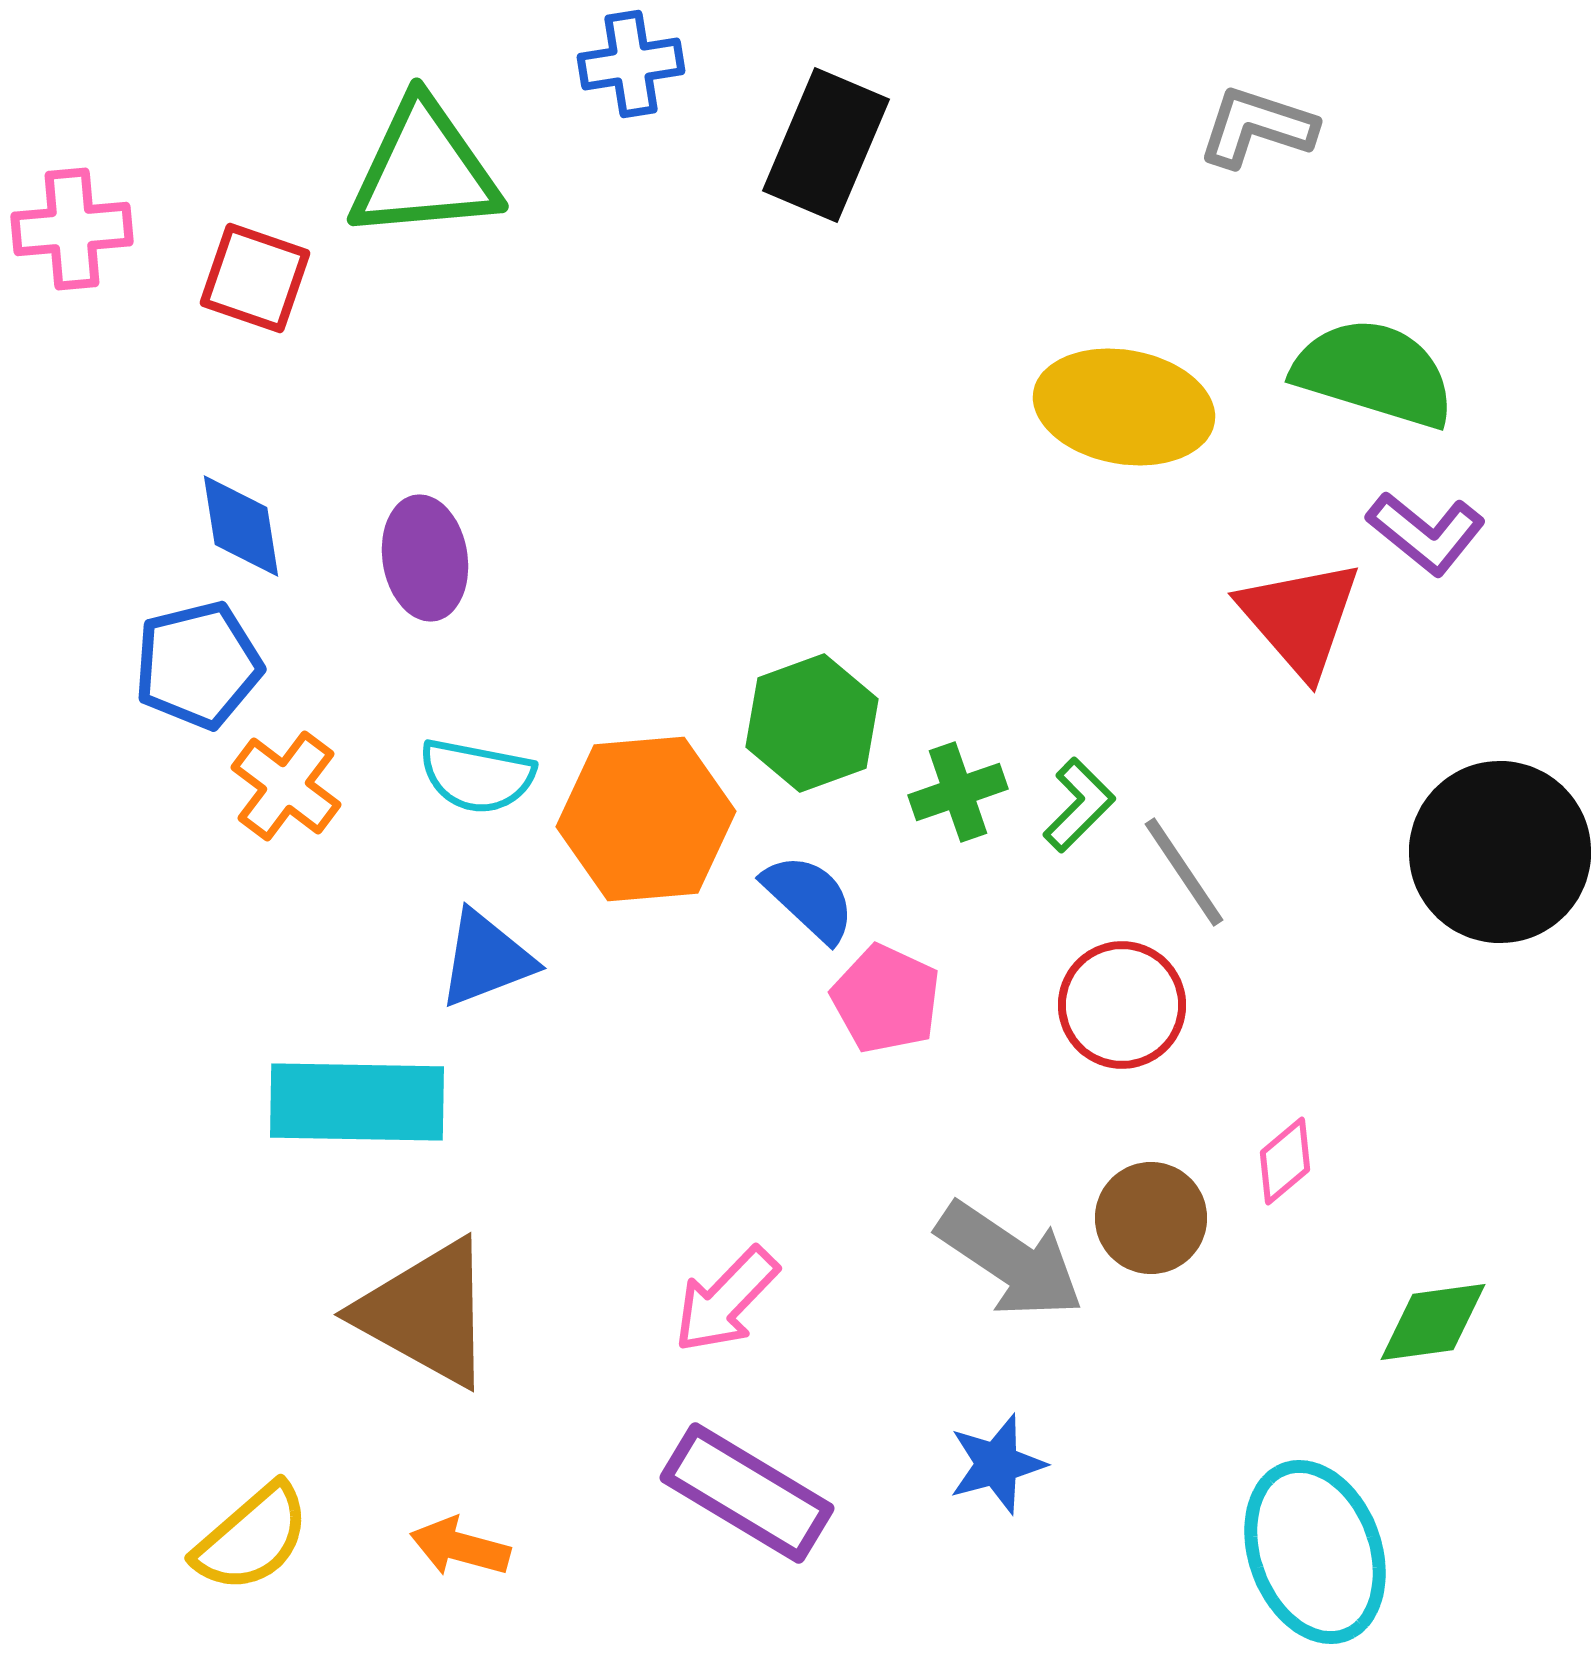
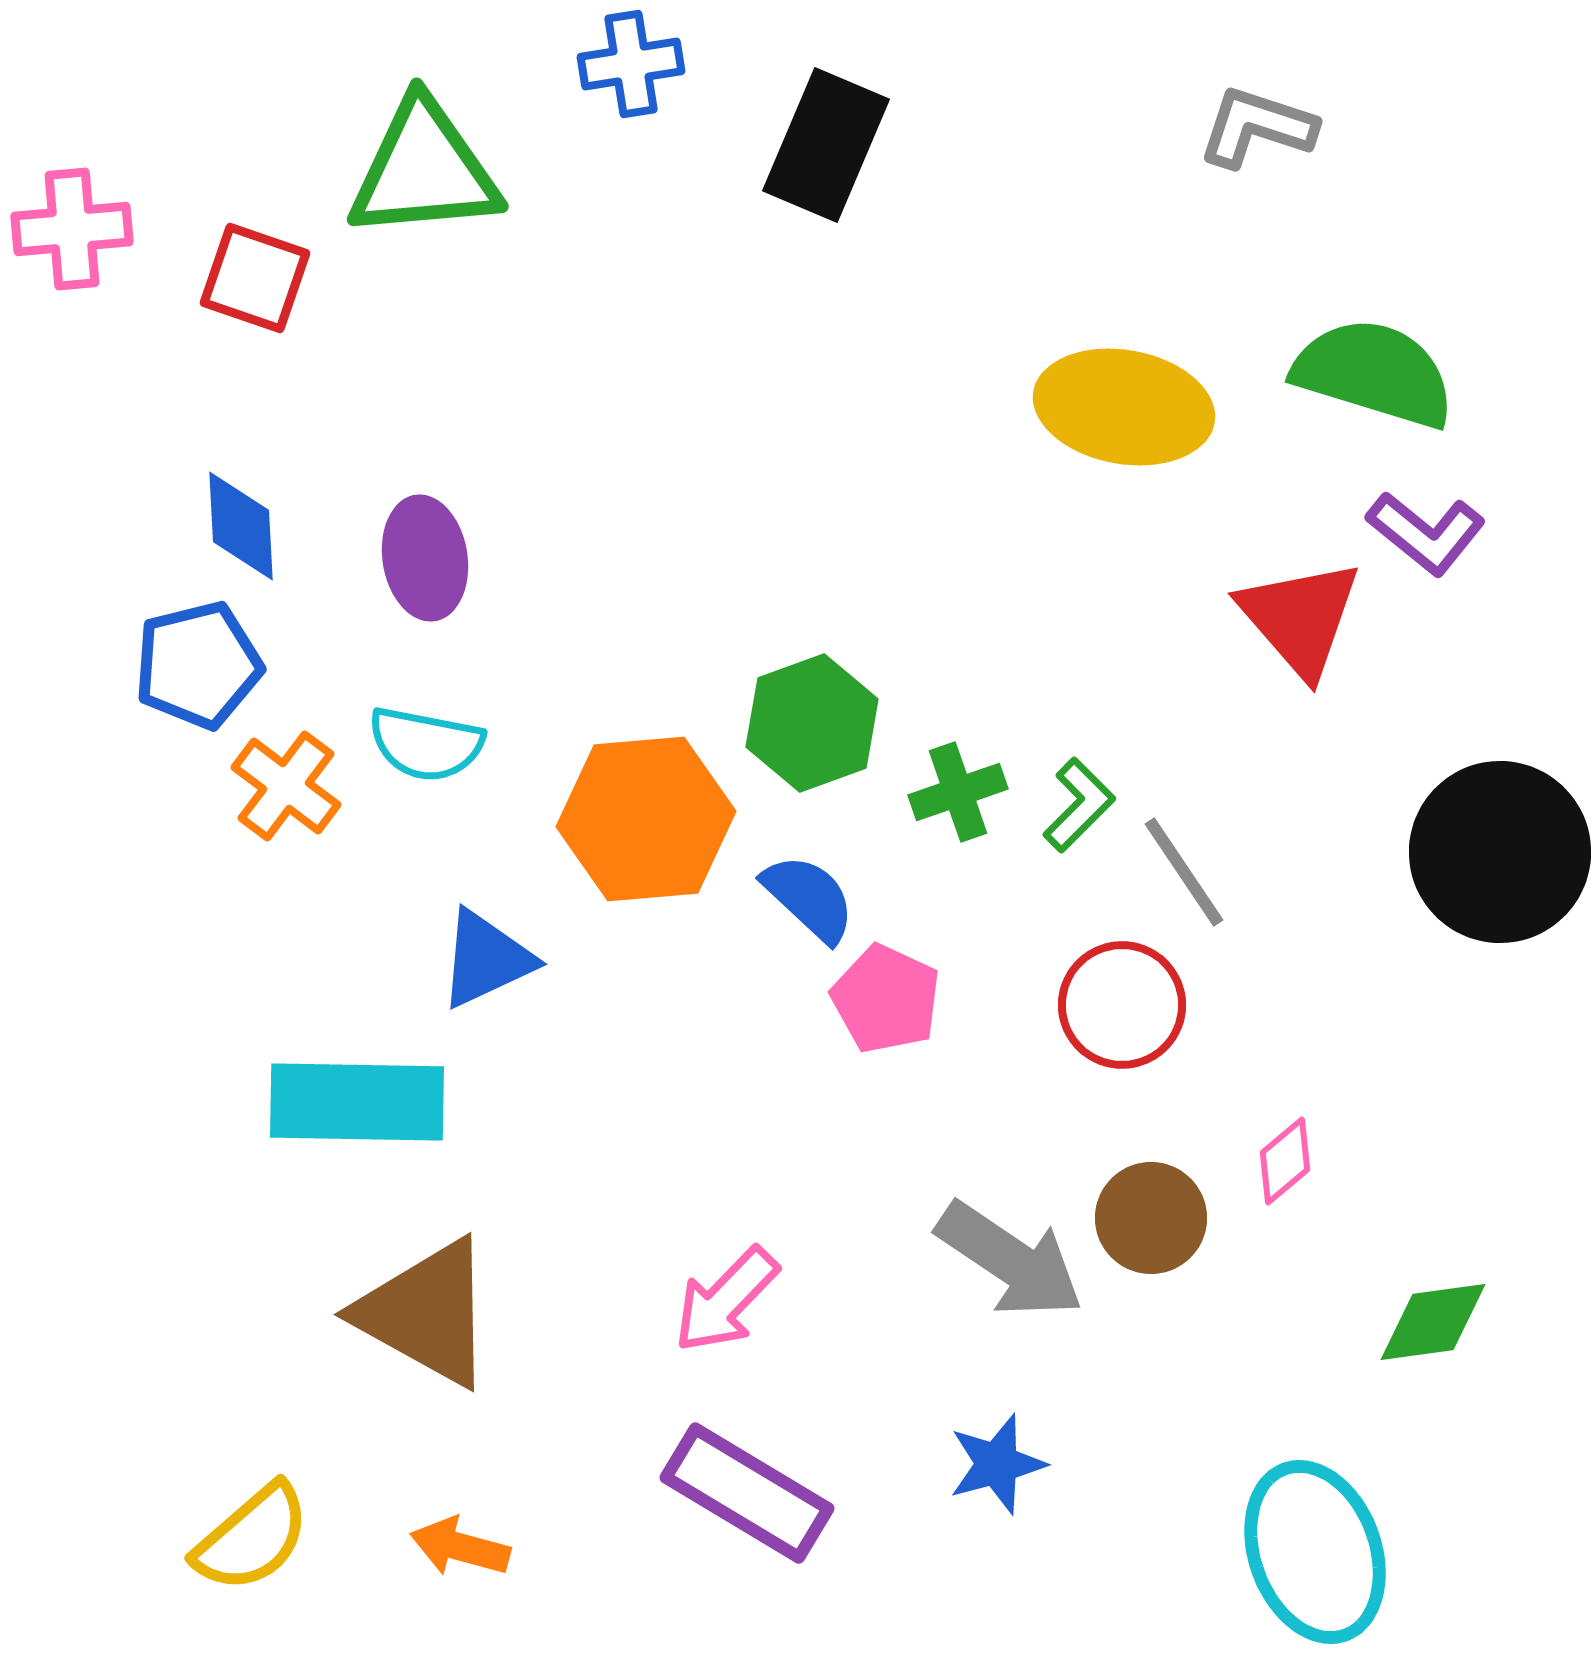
blue diamond: rotated 6 degrees clockwise
cyan semicircle: moved 51 px left, 32 px up
blue triangle: rotated 4 degrees counterclockwise
